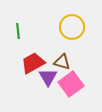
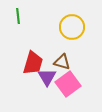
green line: moved 15 px up
red trapezoid: rotated 135 degrees clockwise
purple triangle: moved 1 px left
pink square: moved 3 px left
